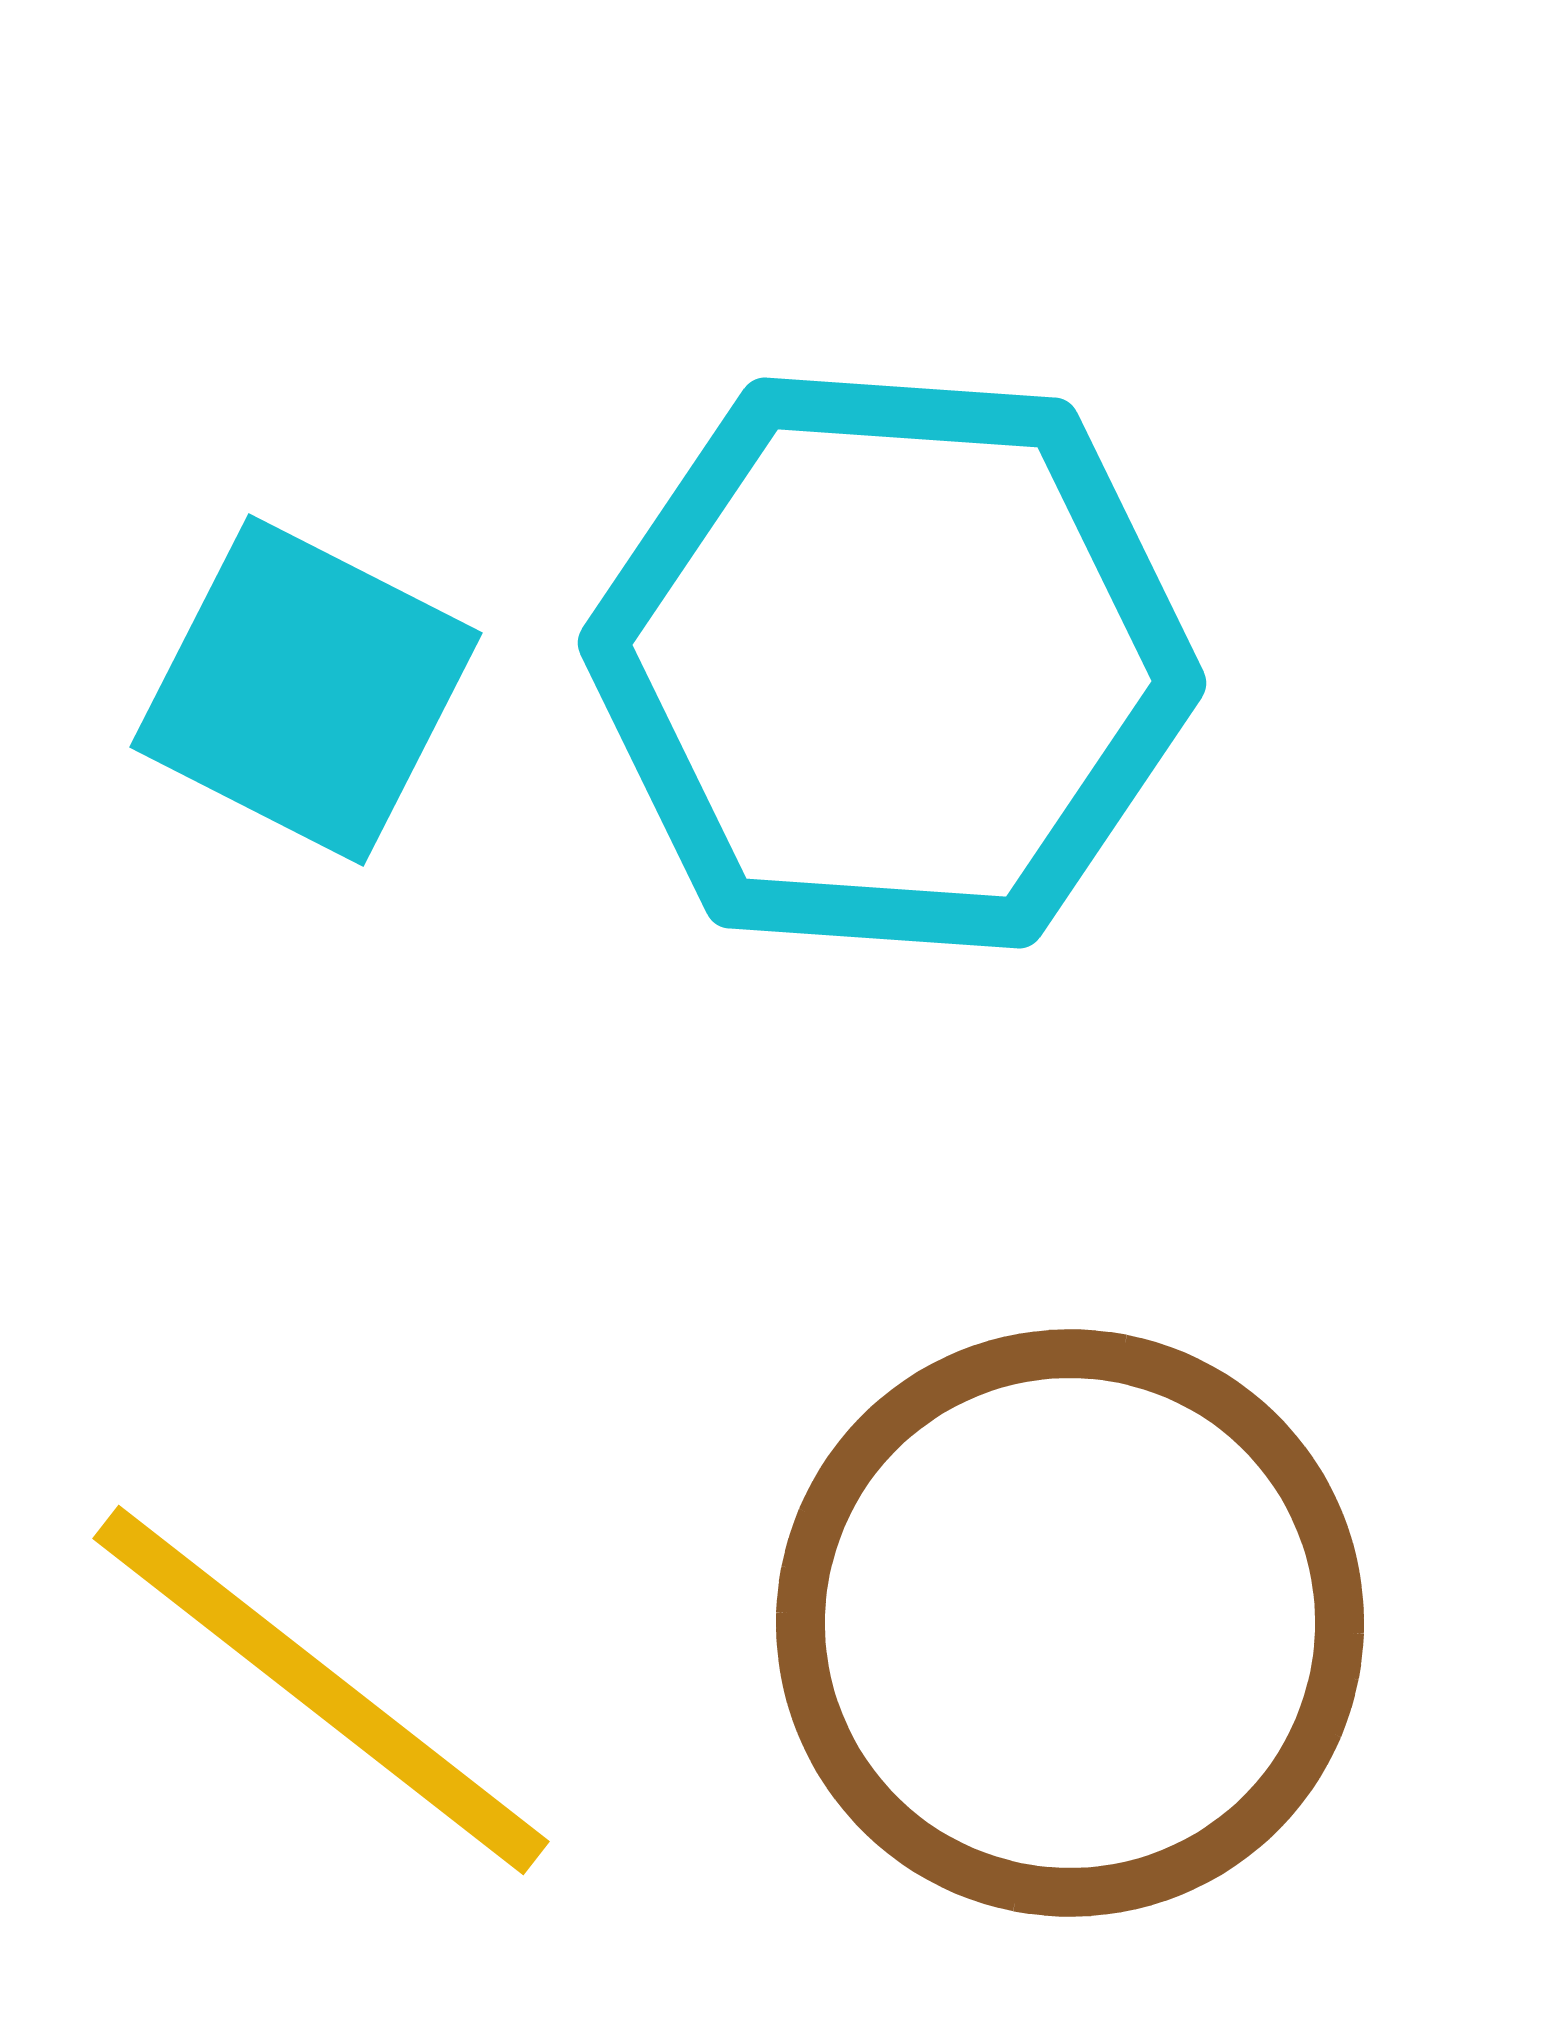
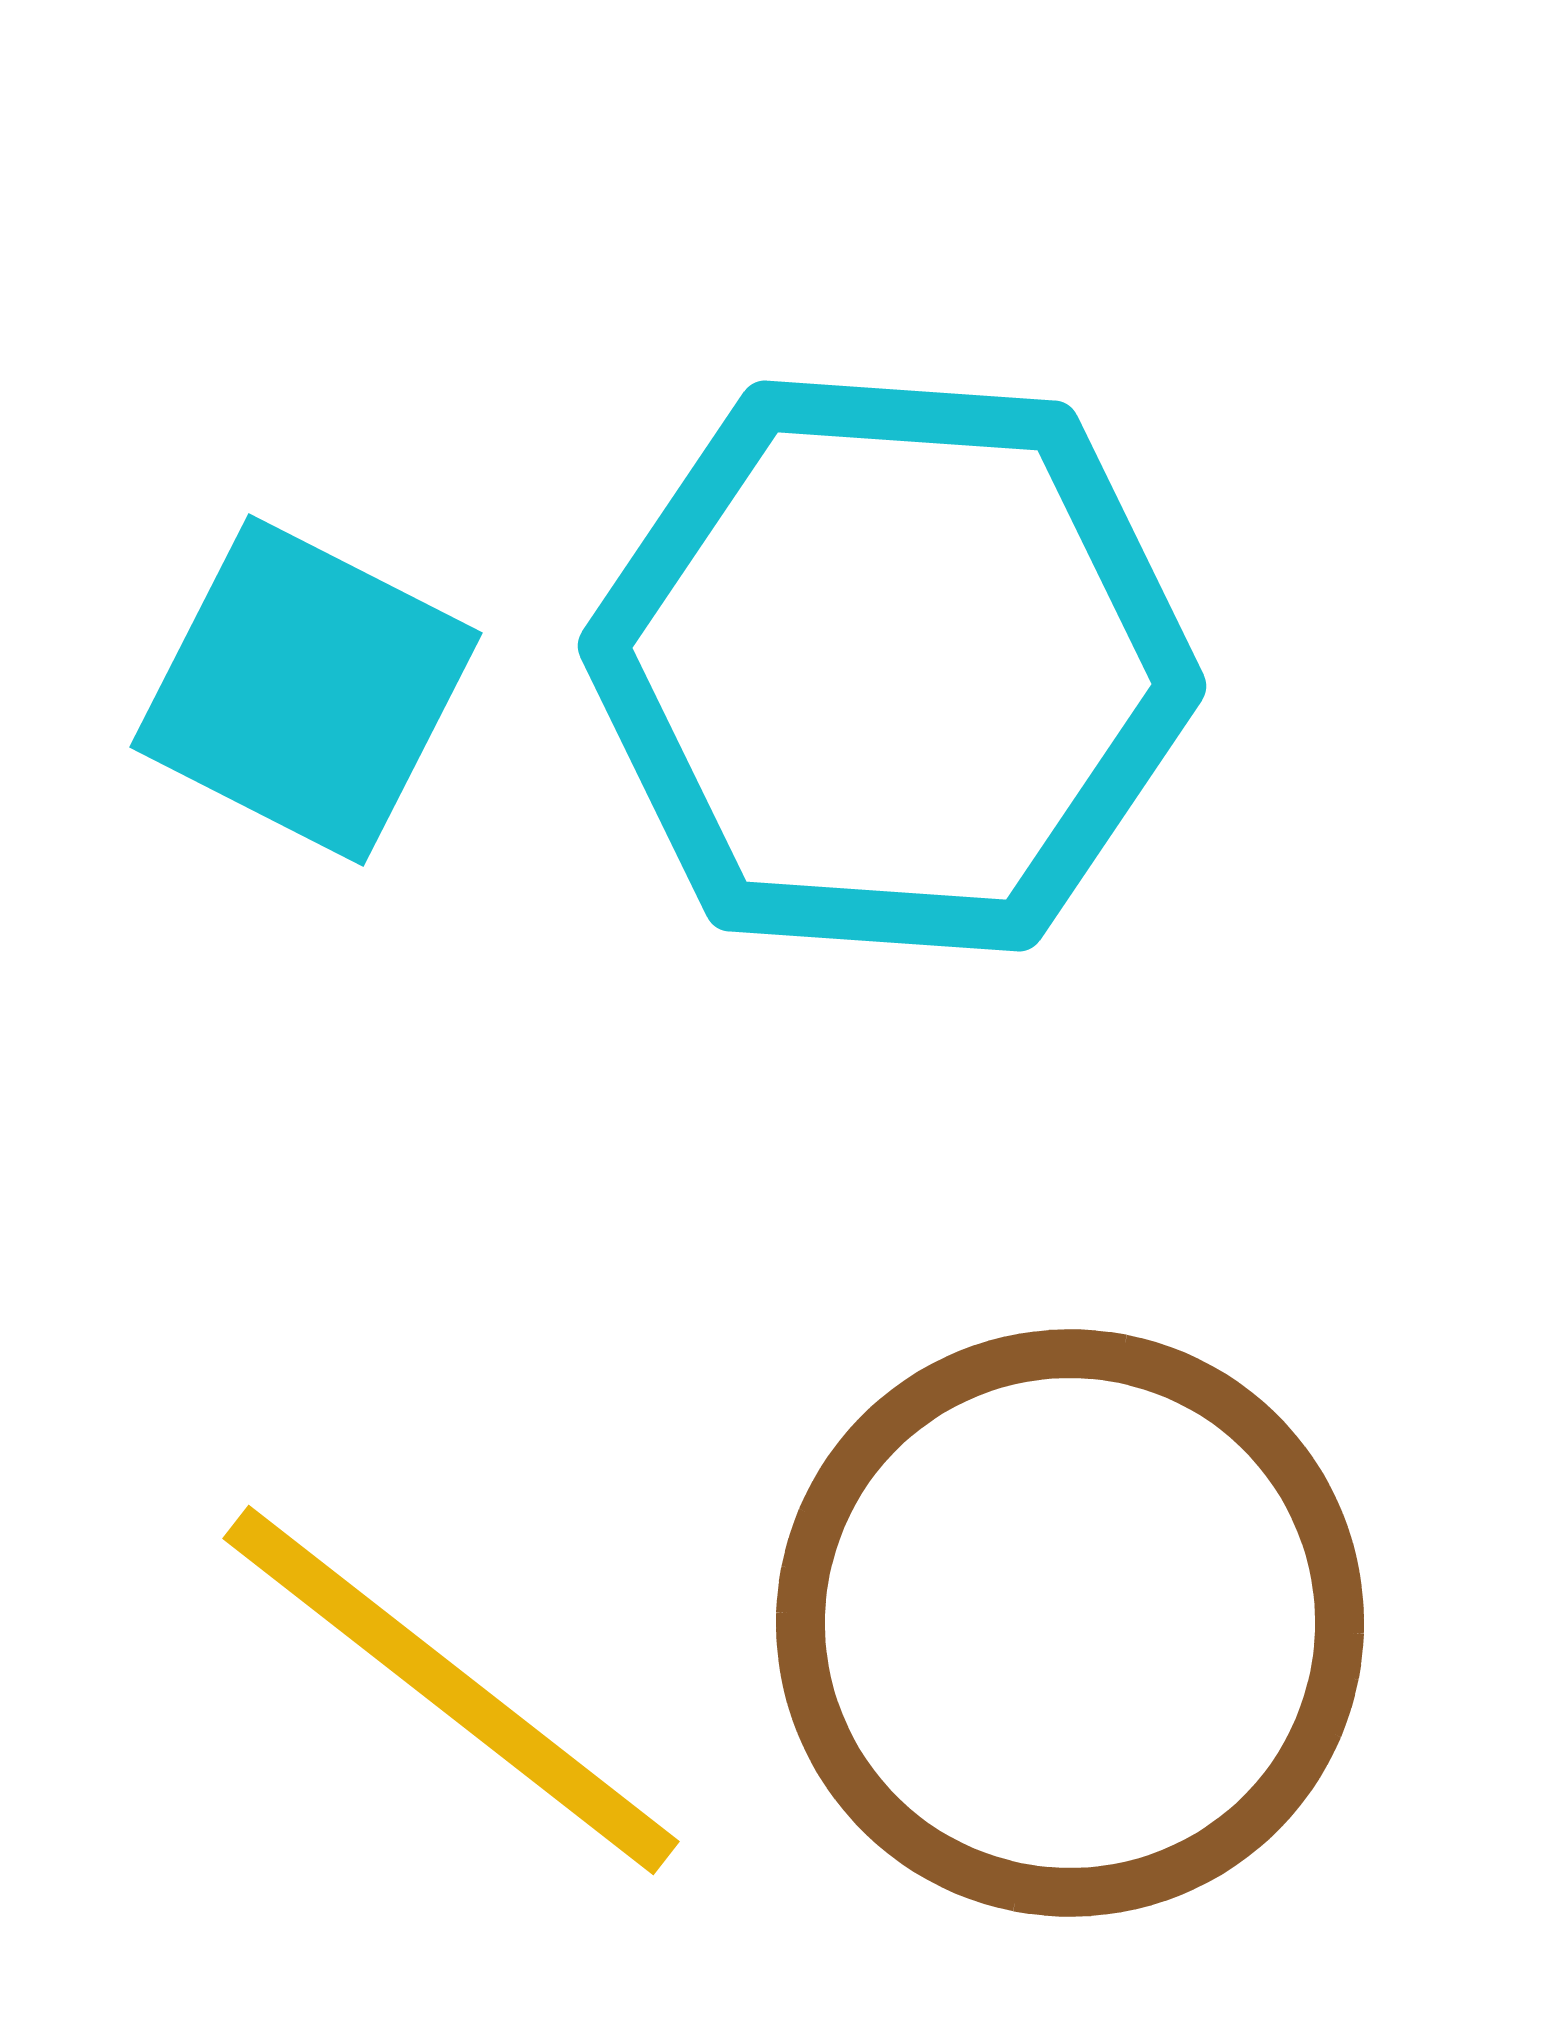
cyan hexagon: moved 3 px down
yellow line: moved 130 px right
